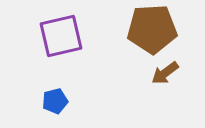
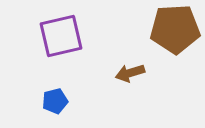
brown pentagon: moved 23 px right
brown arrow: moved 35 px left; rotated 20 degrees clockwise
